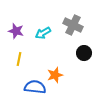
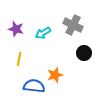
purple star: moved 2 px up
blue semicircle: moved 1 px left, 1 px up
